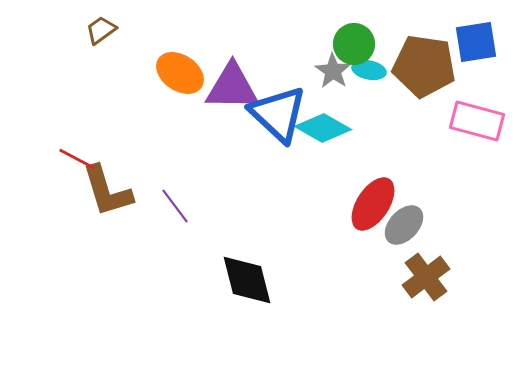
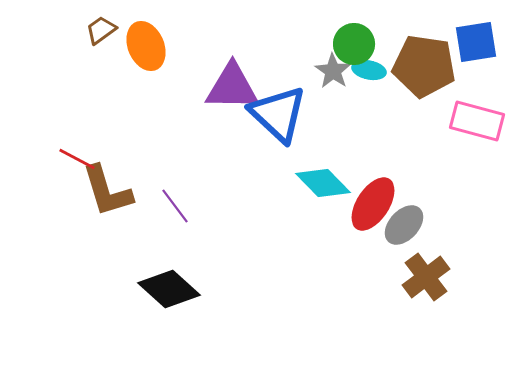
orange ellipse: moved 34 px left, 27 px up; rotated 33 degrees clockwise
cyan diamond: moved 55 px down; rotated 16 degrees clockwise
black diamond: moved 78 px left, 9 px down; rotated 34 degrees counterclockwise
